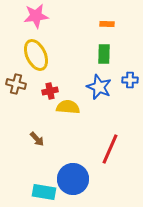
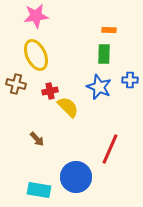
orange rectangle: moved 2 px right, 6 px down
yellow semicircle: rotated 40 degrees clockwise
blue circle: moved 3 px right, 2 px up
cyan rectangle: moved 5 px left, 2 px up
